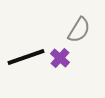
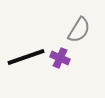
purple cross: rotated 18 degrees counterclockwise
